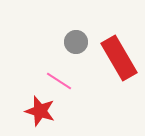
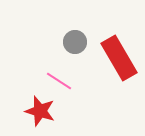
gray circle: moved 1 px left
